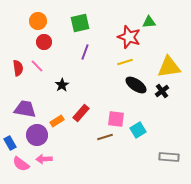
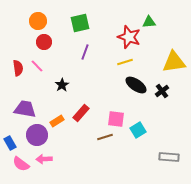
yellow triangle: moved 5 px right, 5 px up
